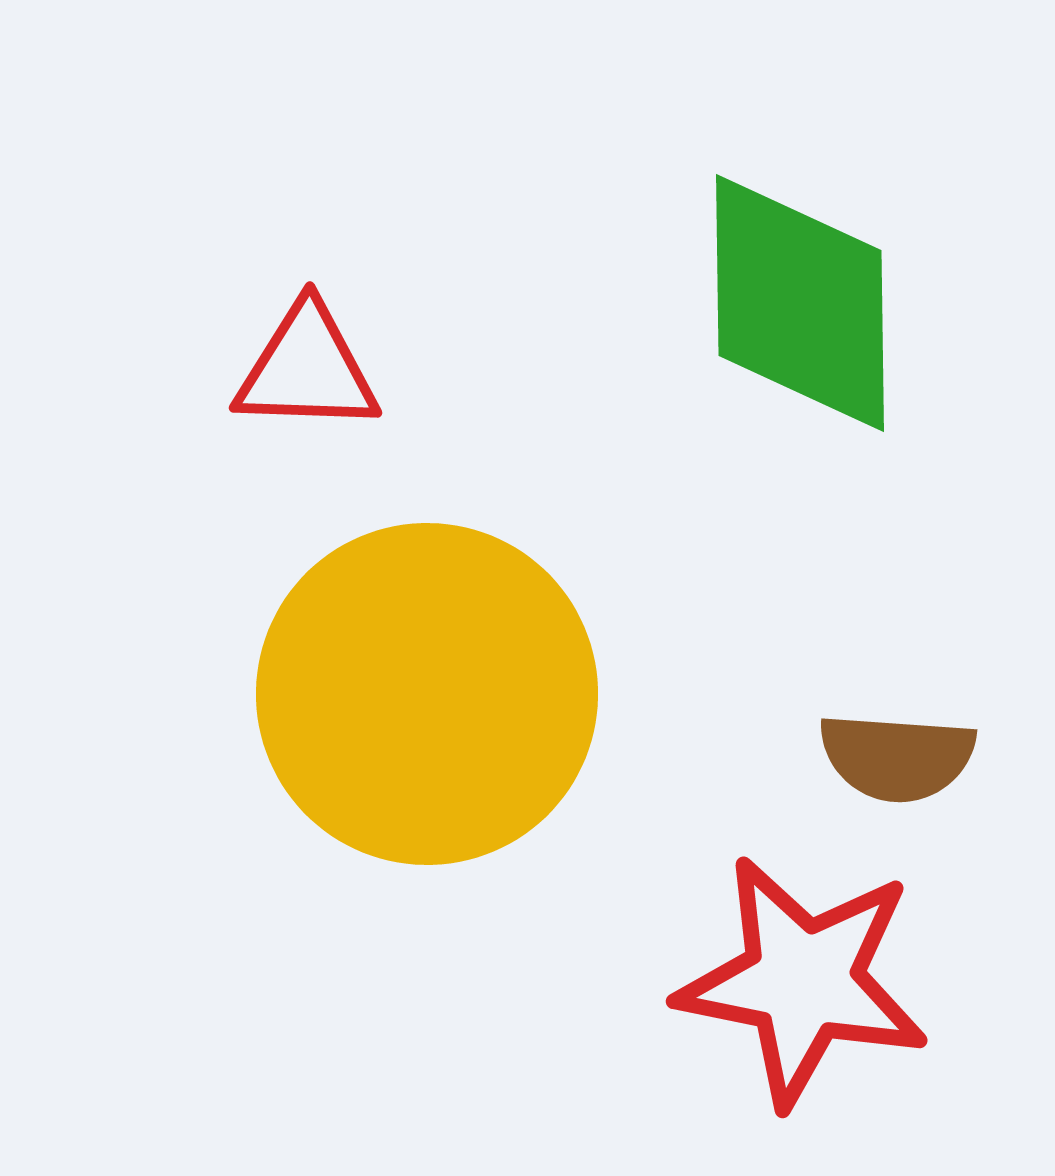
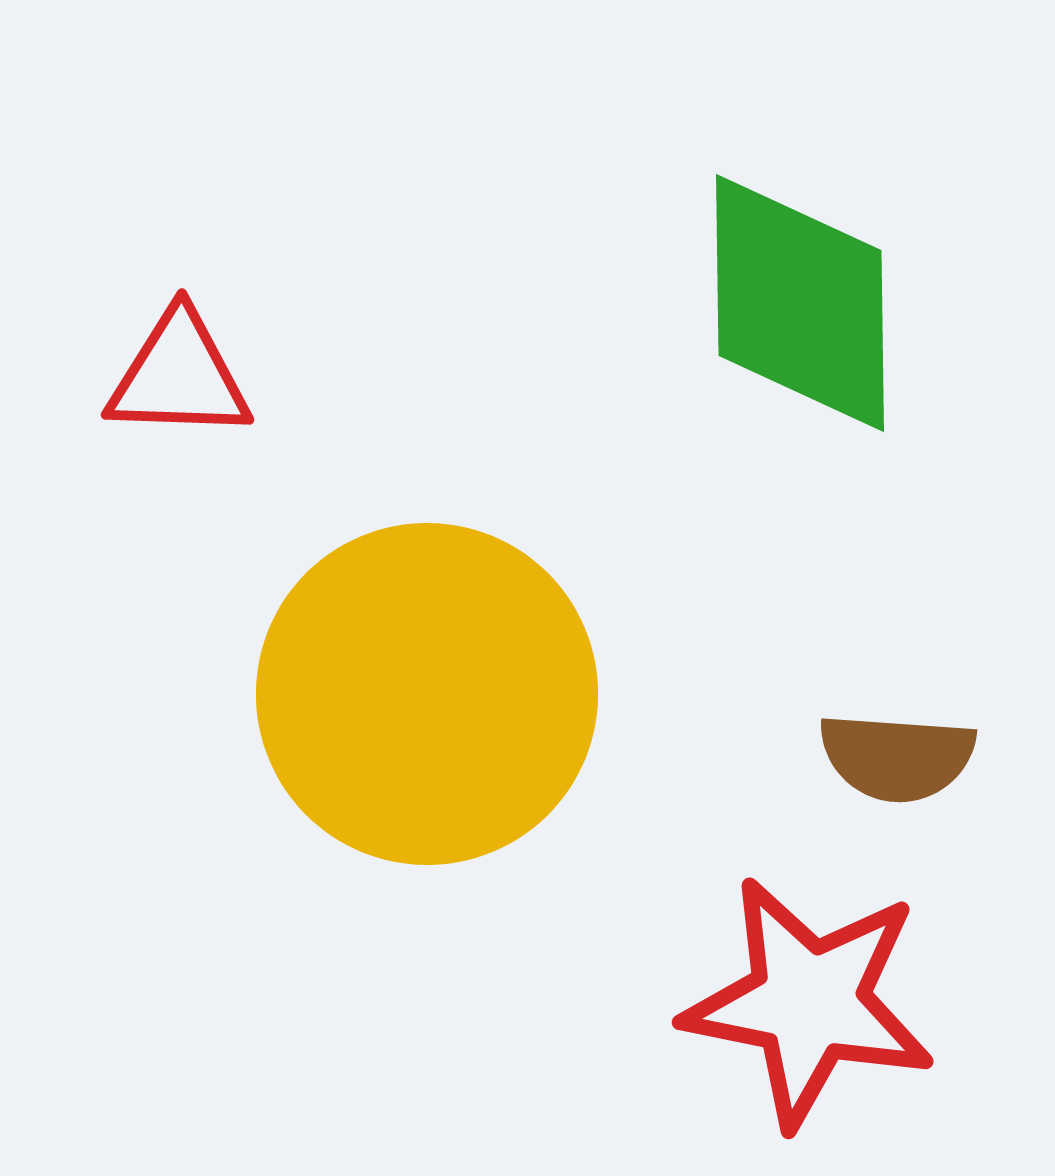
red triangle: moved 128 px left, 7 px down
red star: moved 6 px right, 21 px down
